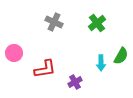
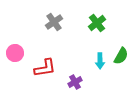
gray cross: rotated 30 degrees clockwise
pink circle: moved 1 px right
cyan arrow: moved 1 px left, 2 px up
red L-shape: moved 1 px up
